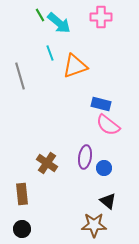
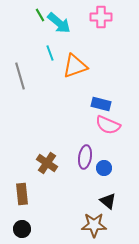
pink semicircle: rotated 15 degrees counterclockwise
